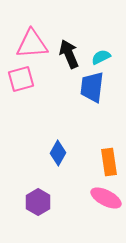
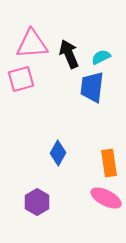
orange rectangle: moved 1 px down
purple hexagon: moved 1 px left
